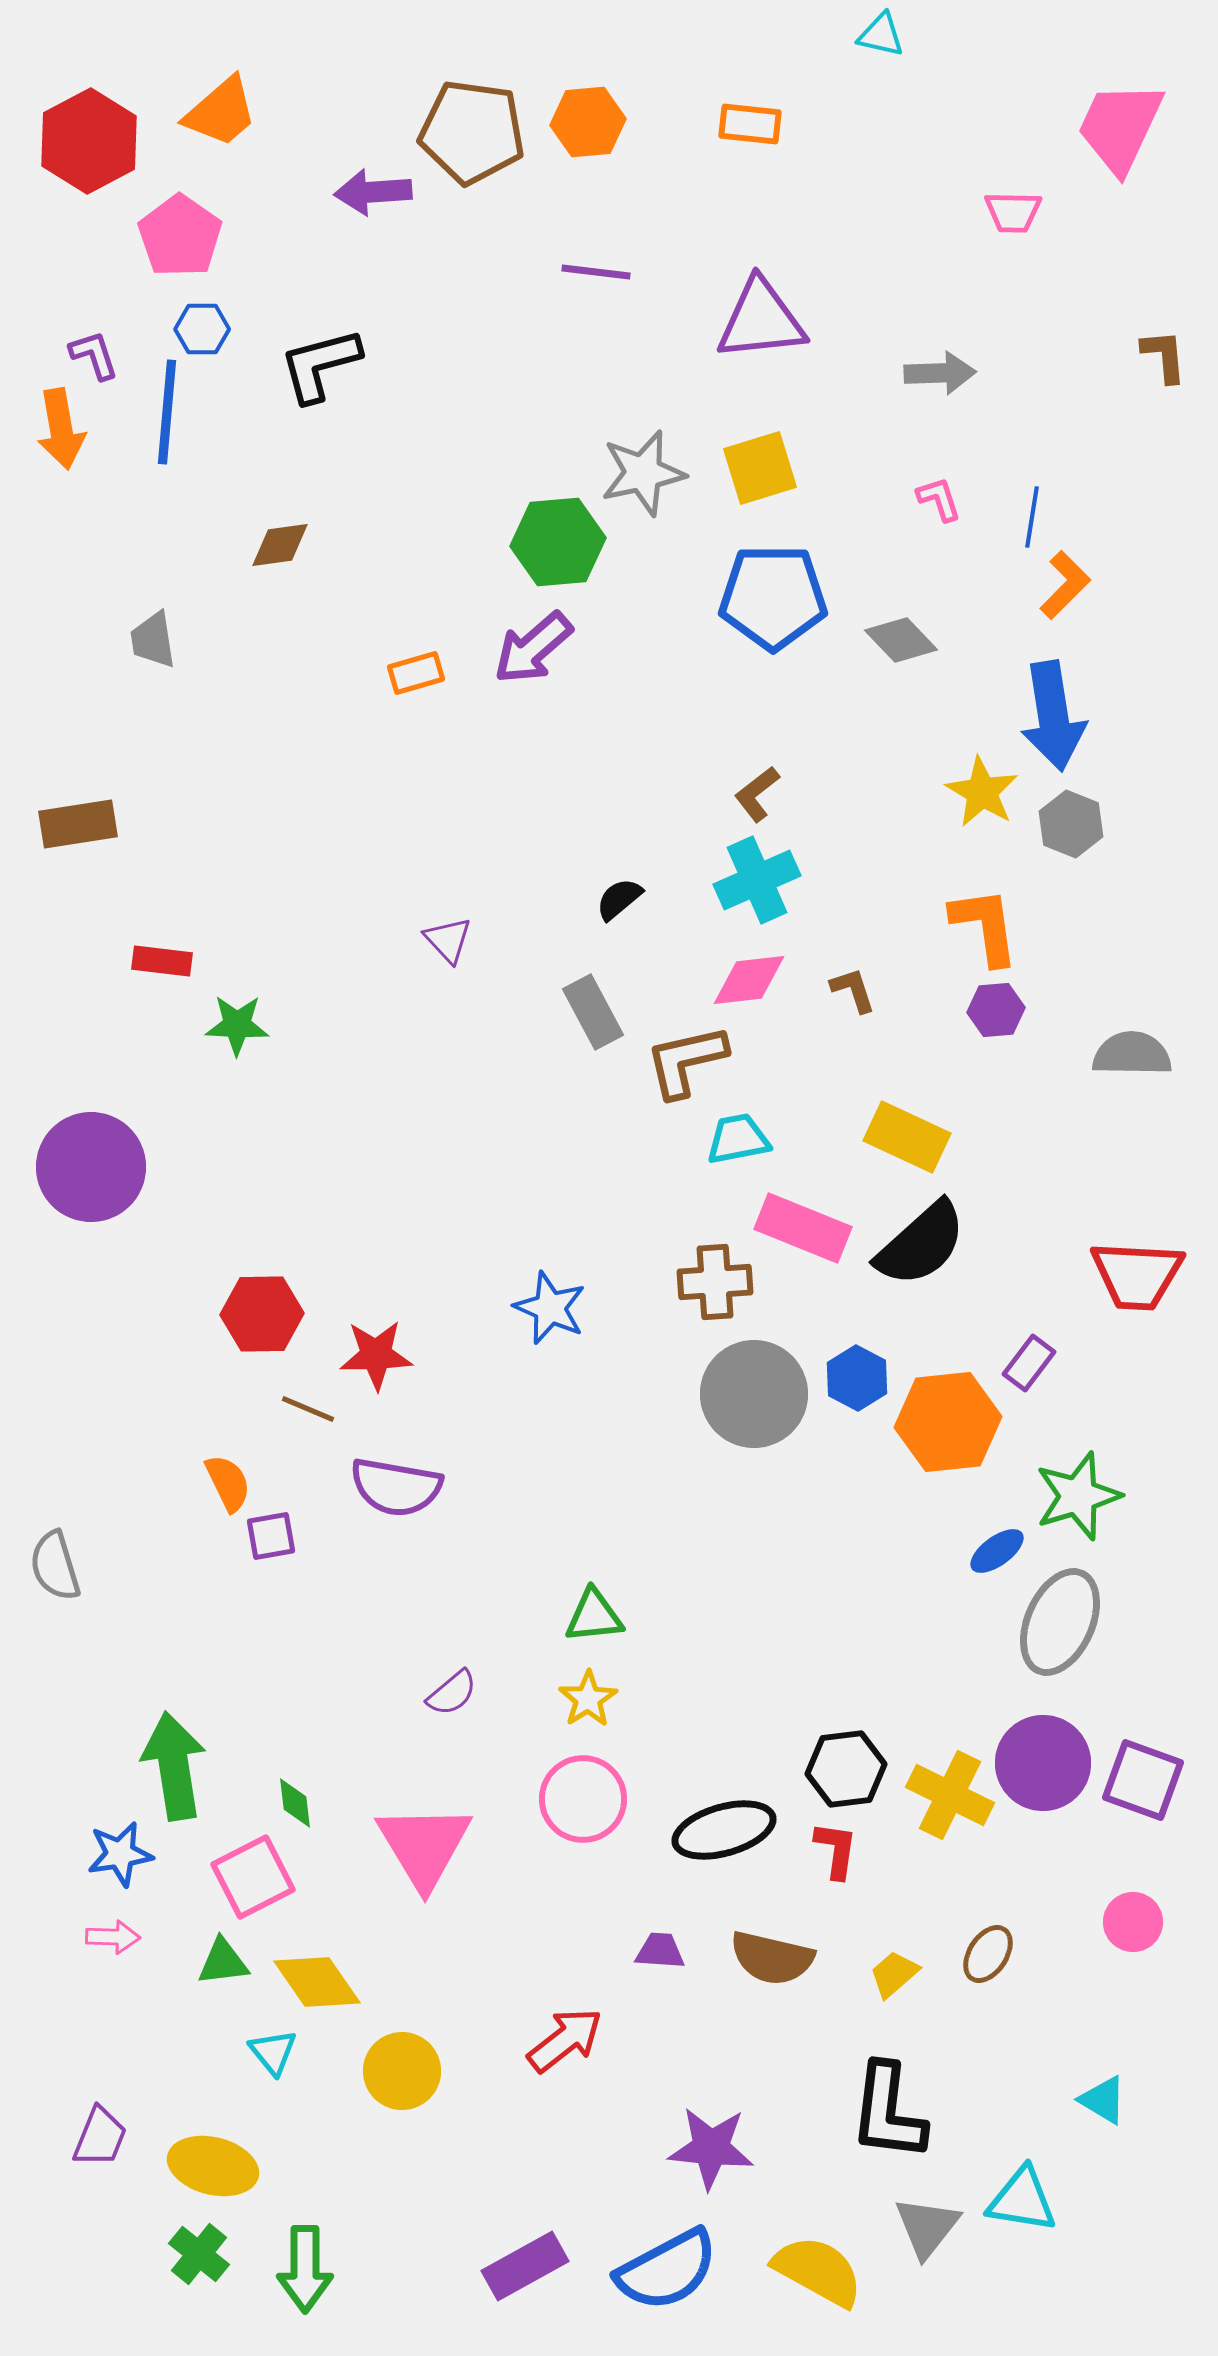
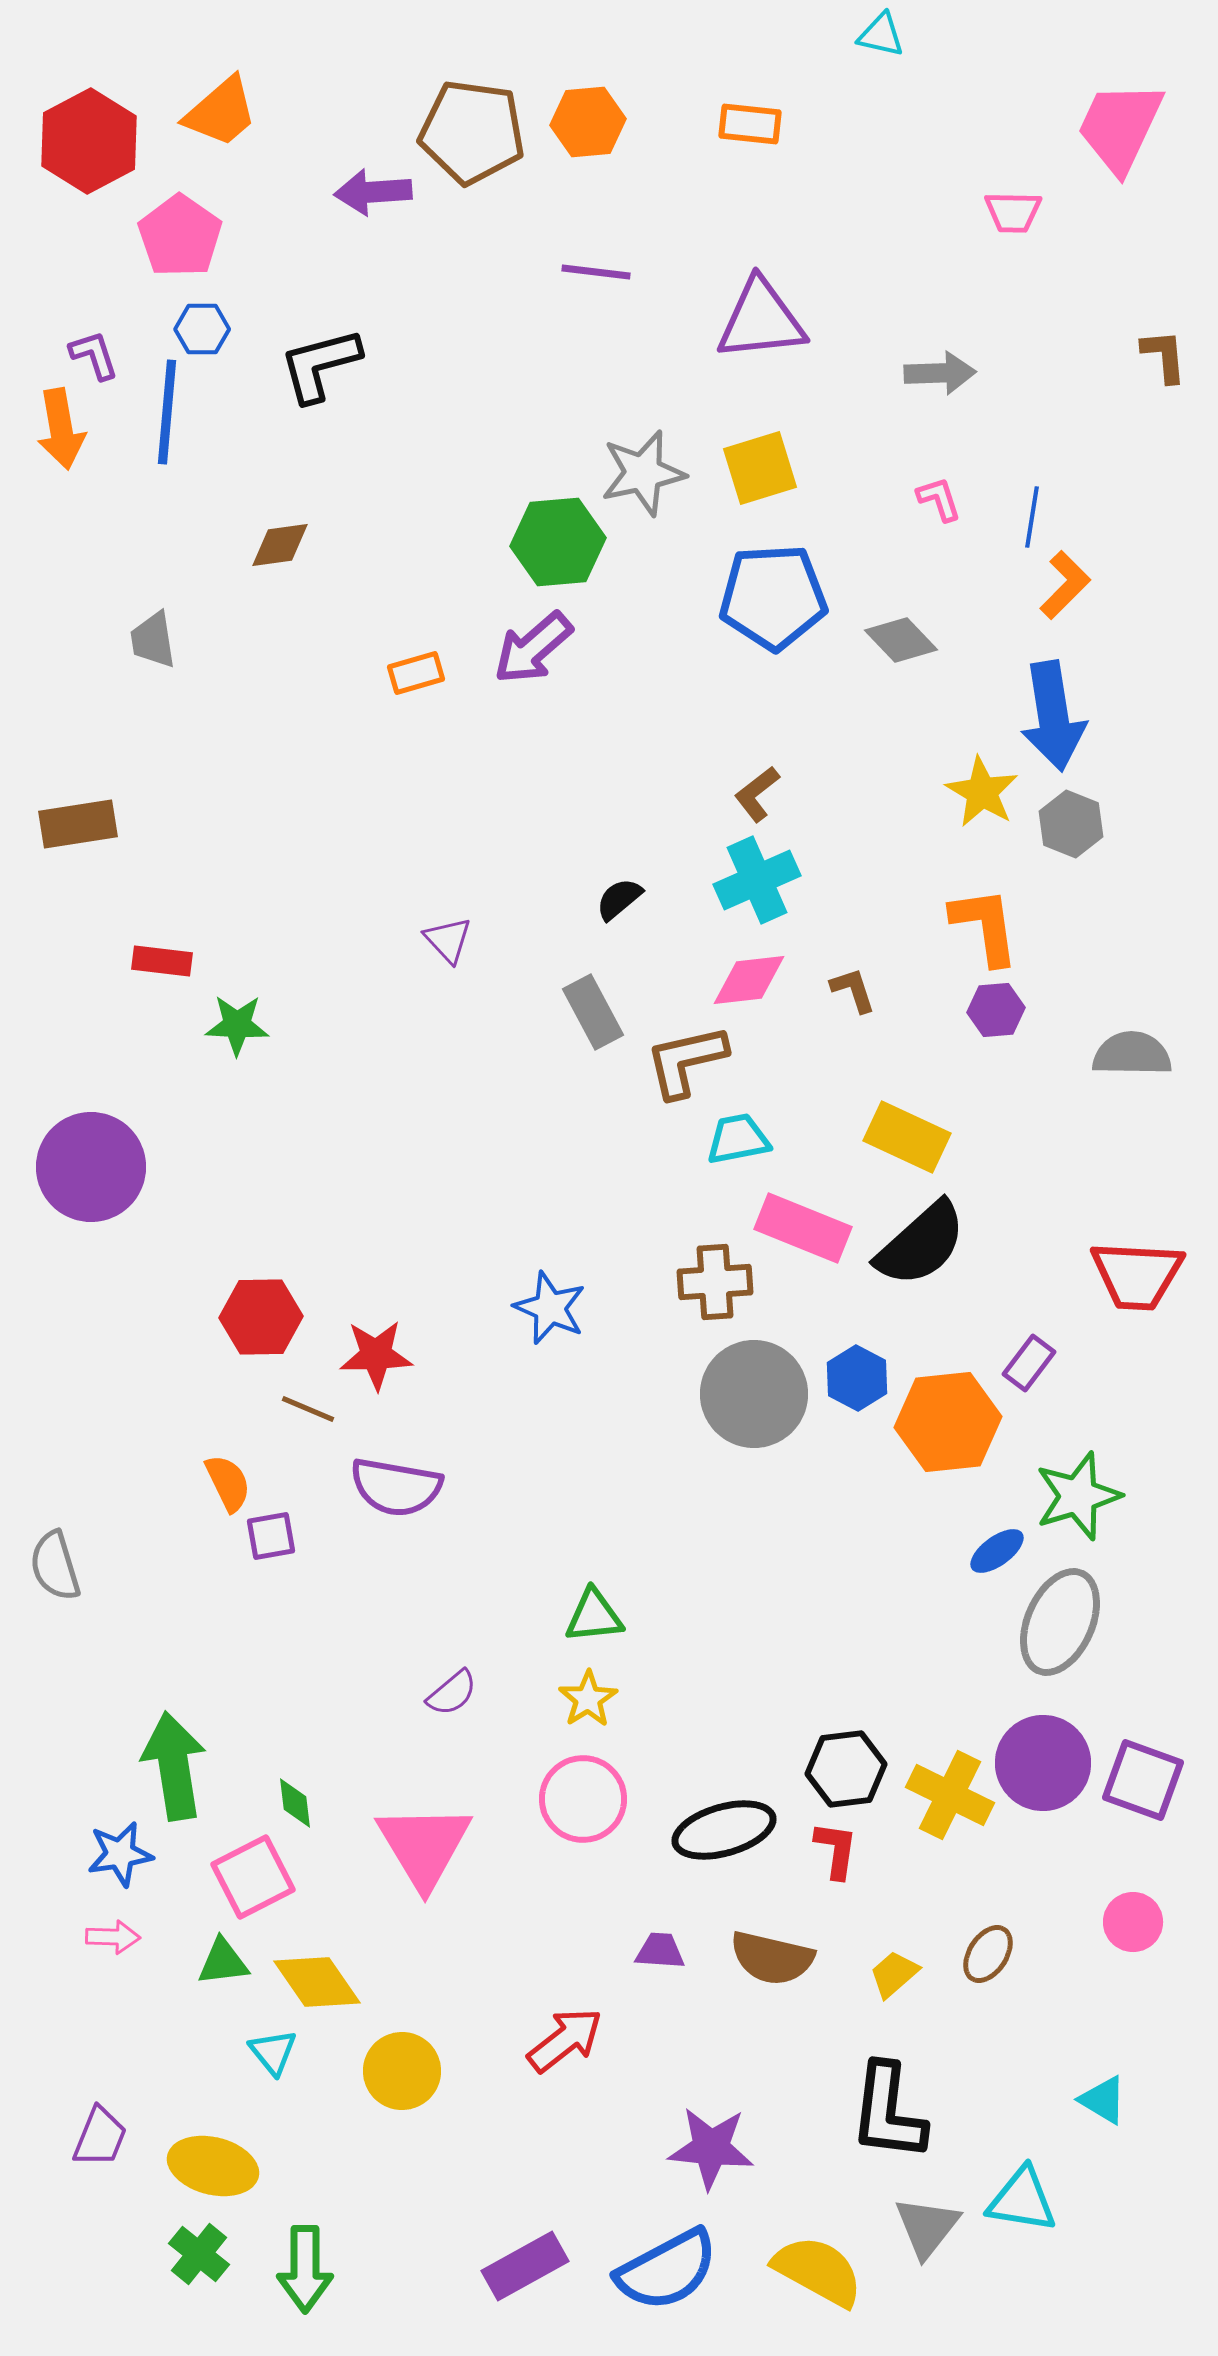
blue pentagon at (773, 597): rotated 3 degrees counterclockwise
red hexagon at (262, 1314): moved 1 px left, 3 px down
